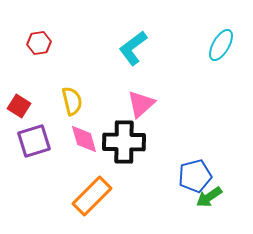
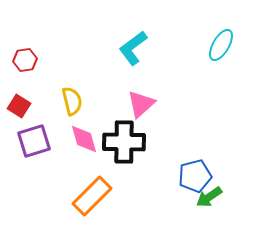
red hexagon: moved 14 px left, 17 px down
